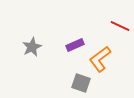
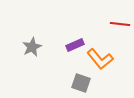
red line: moved 2 px up; rotated 18 degrees counterclockwise
orange L-shape: rotated 92 degrees counterclockwise
